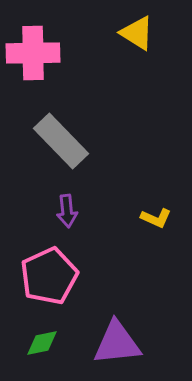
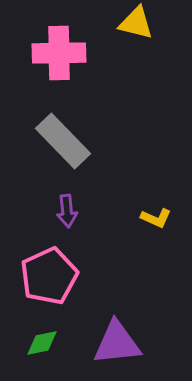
yellow triangle: moved 1 px left, 10 px up; rotated 18 degrees counterclockwise
pink cross: moved 26 px right
gray rectangle: moved 2 px right
